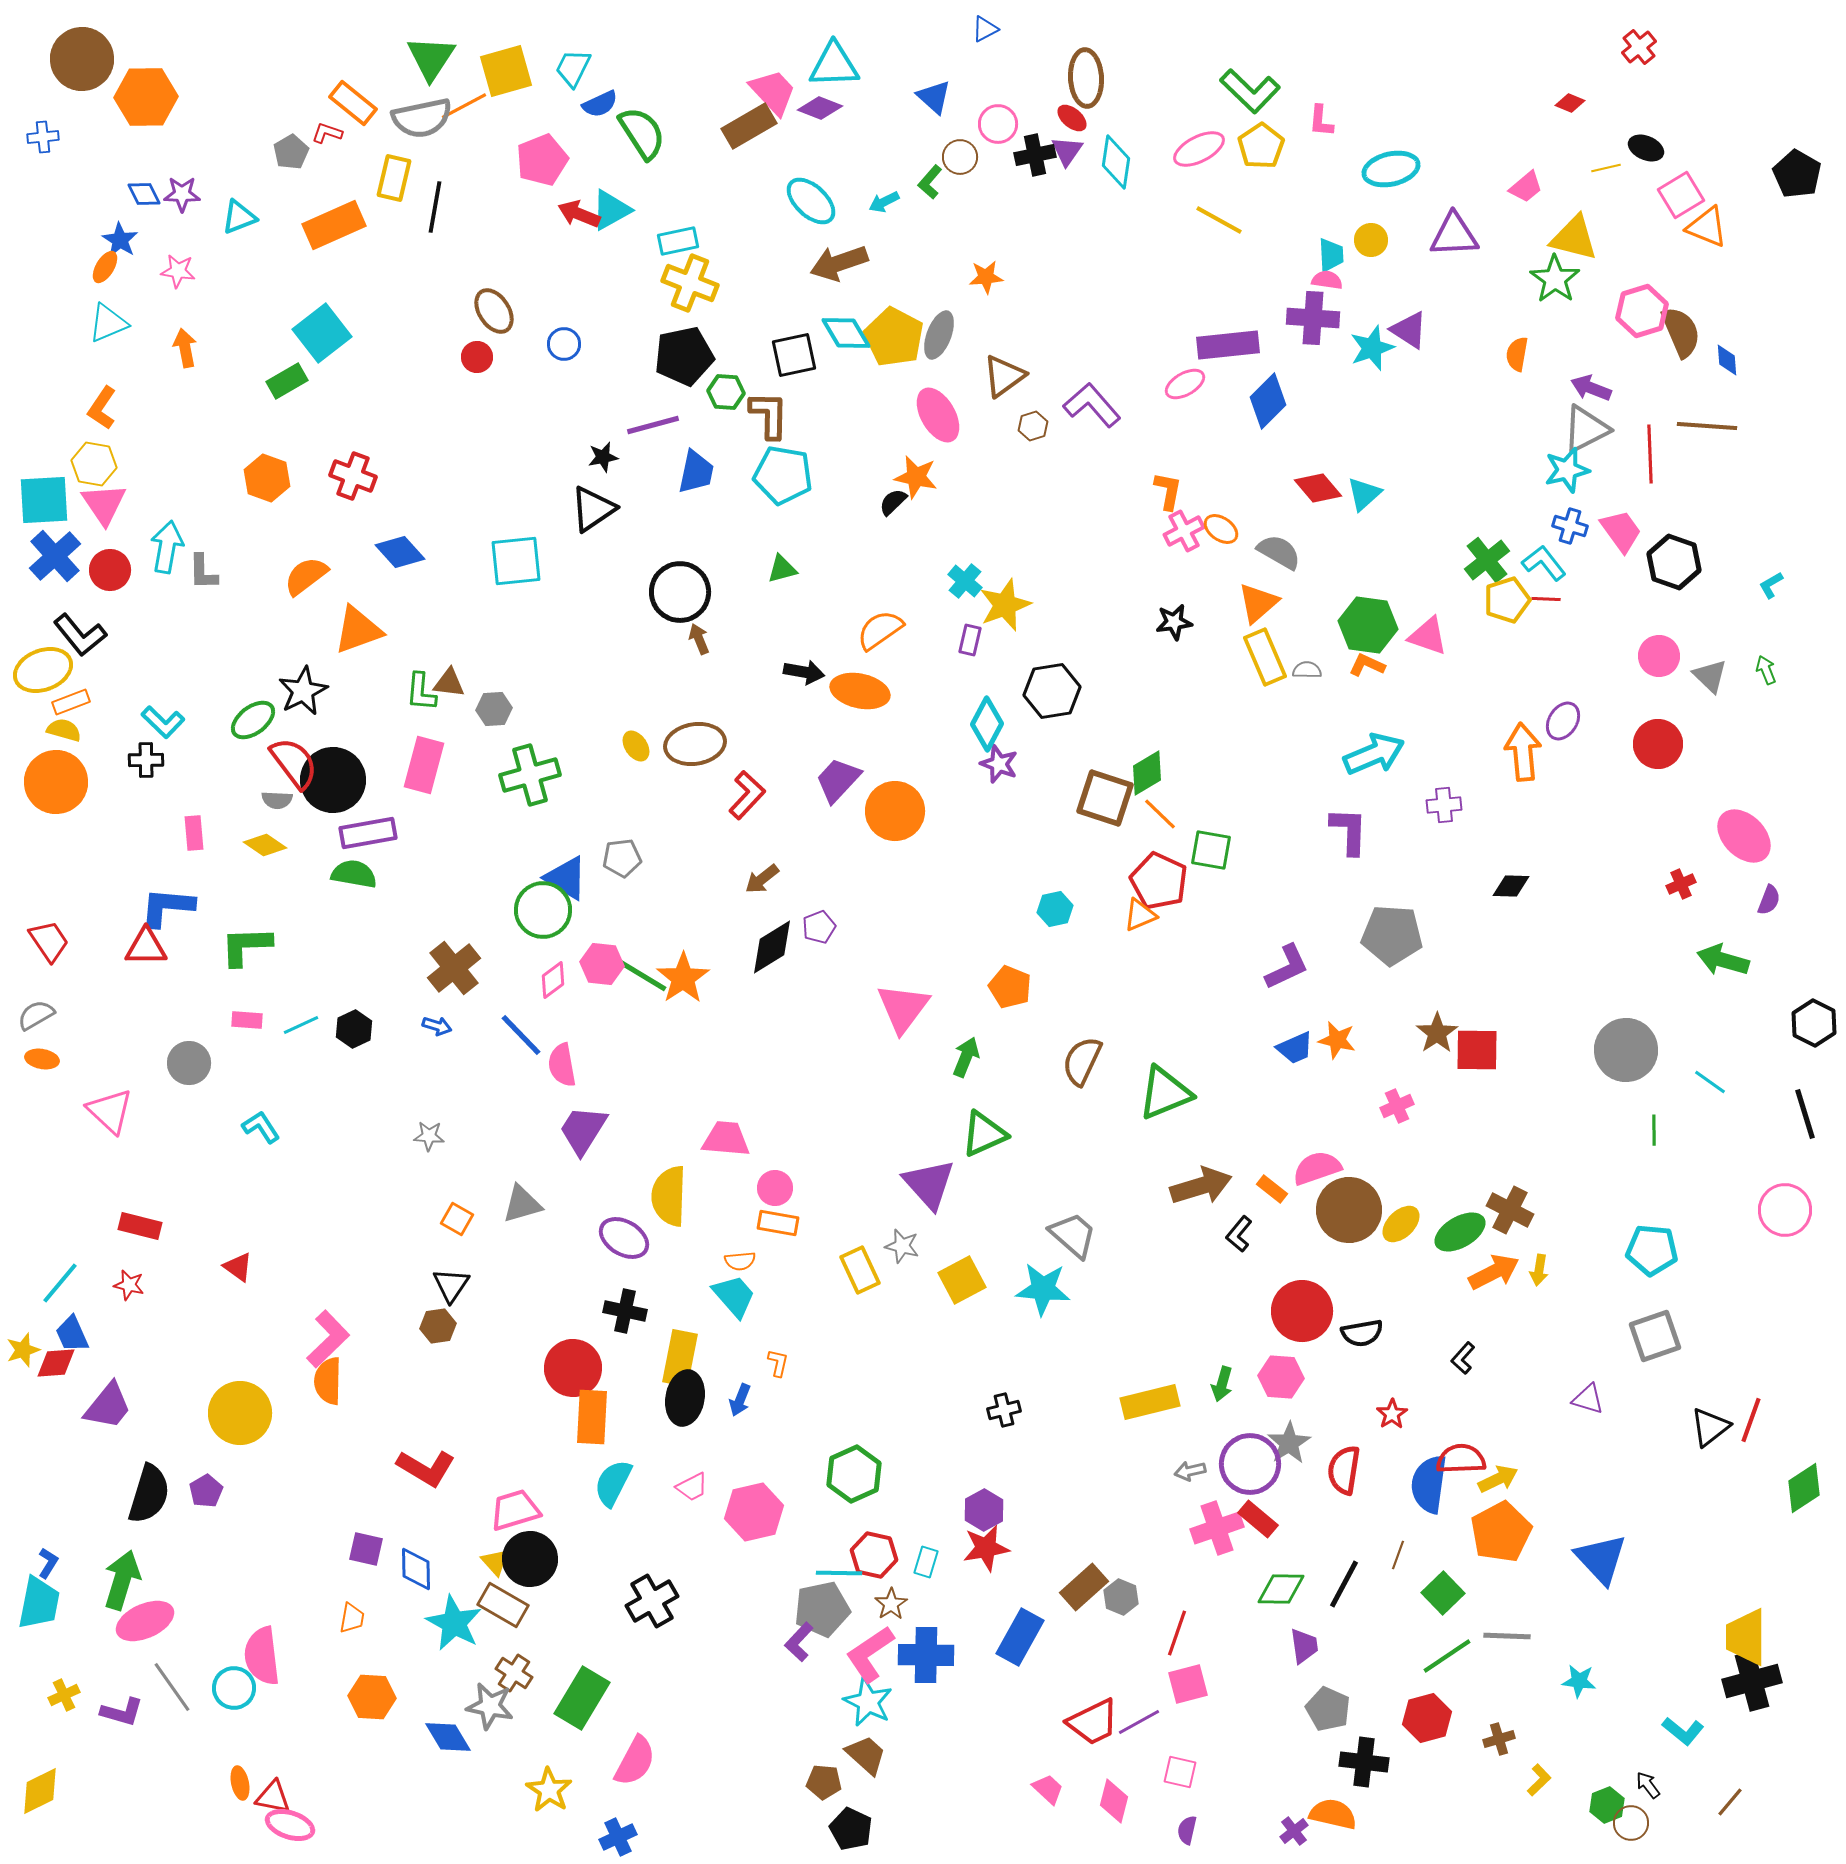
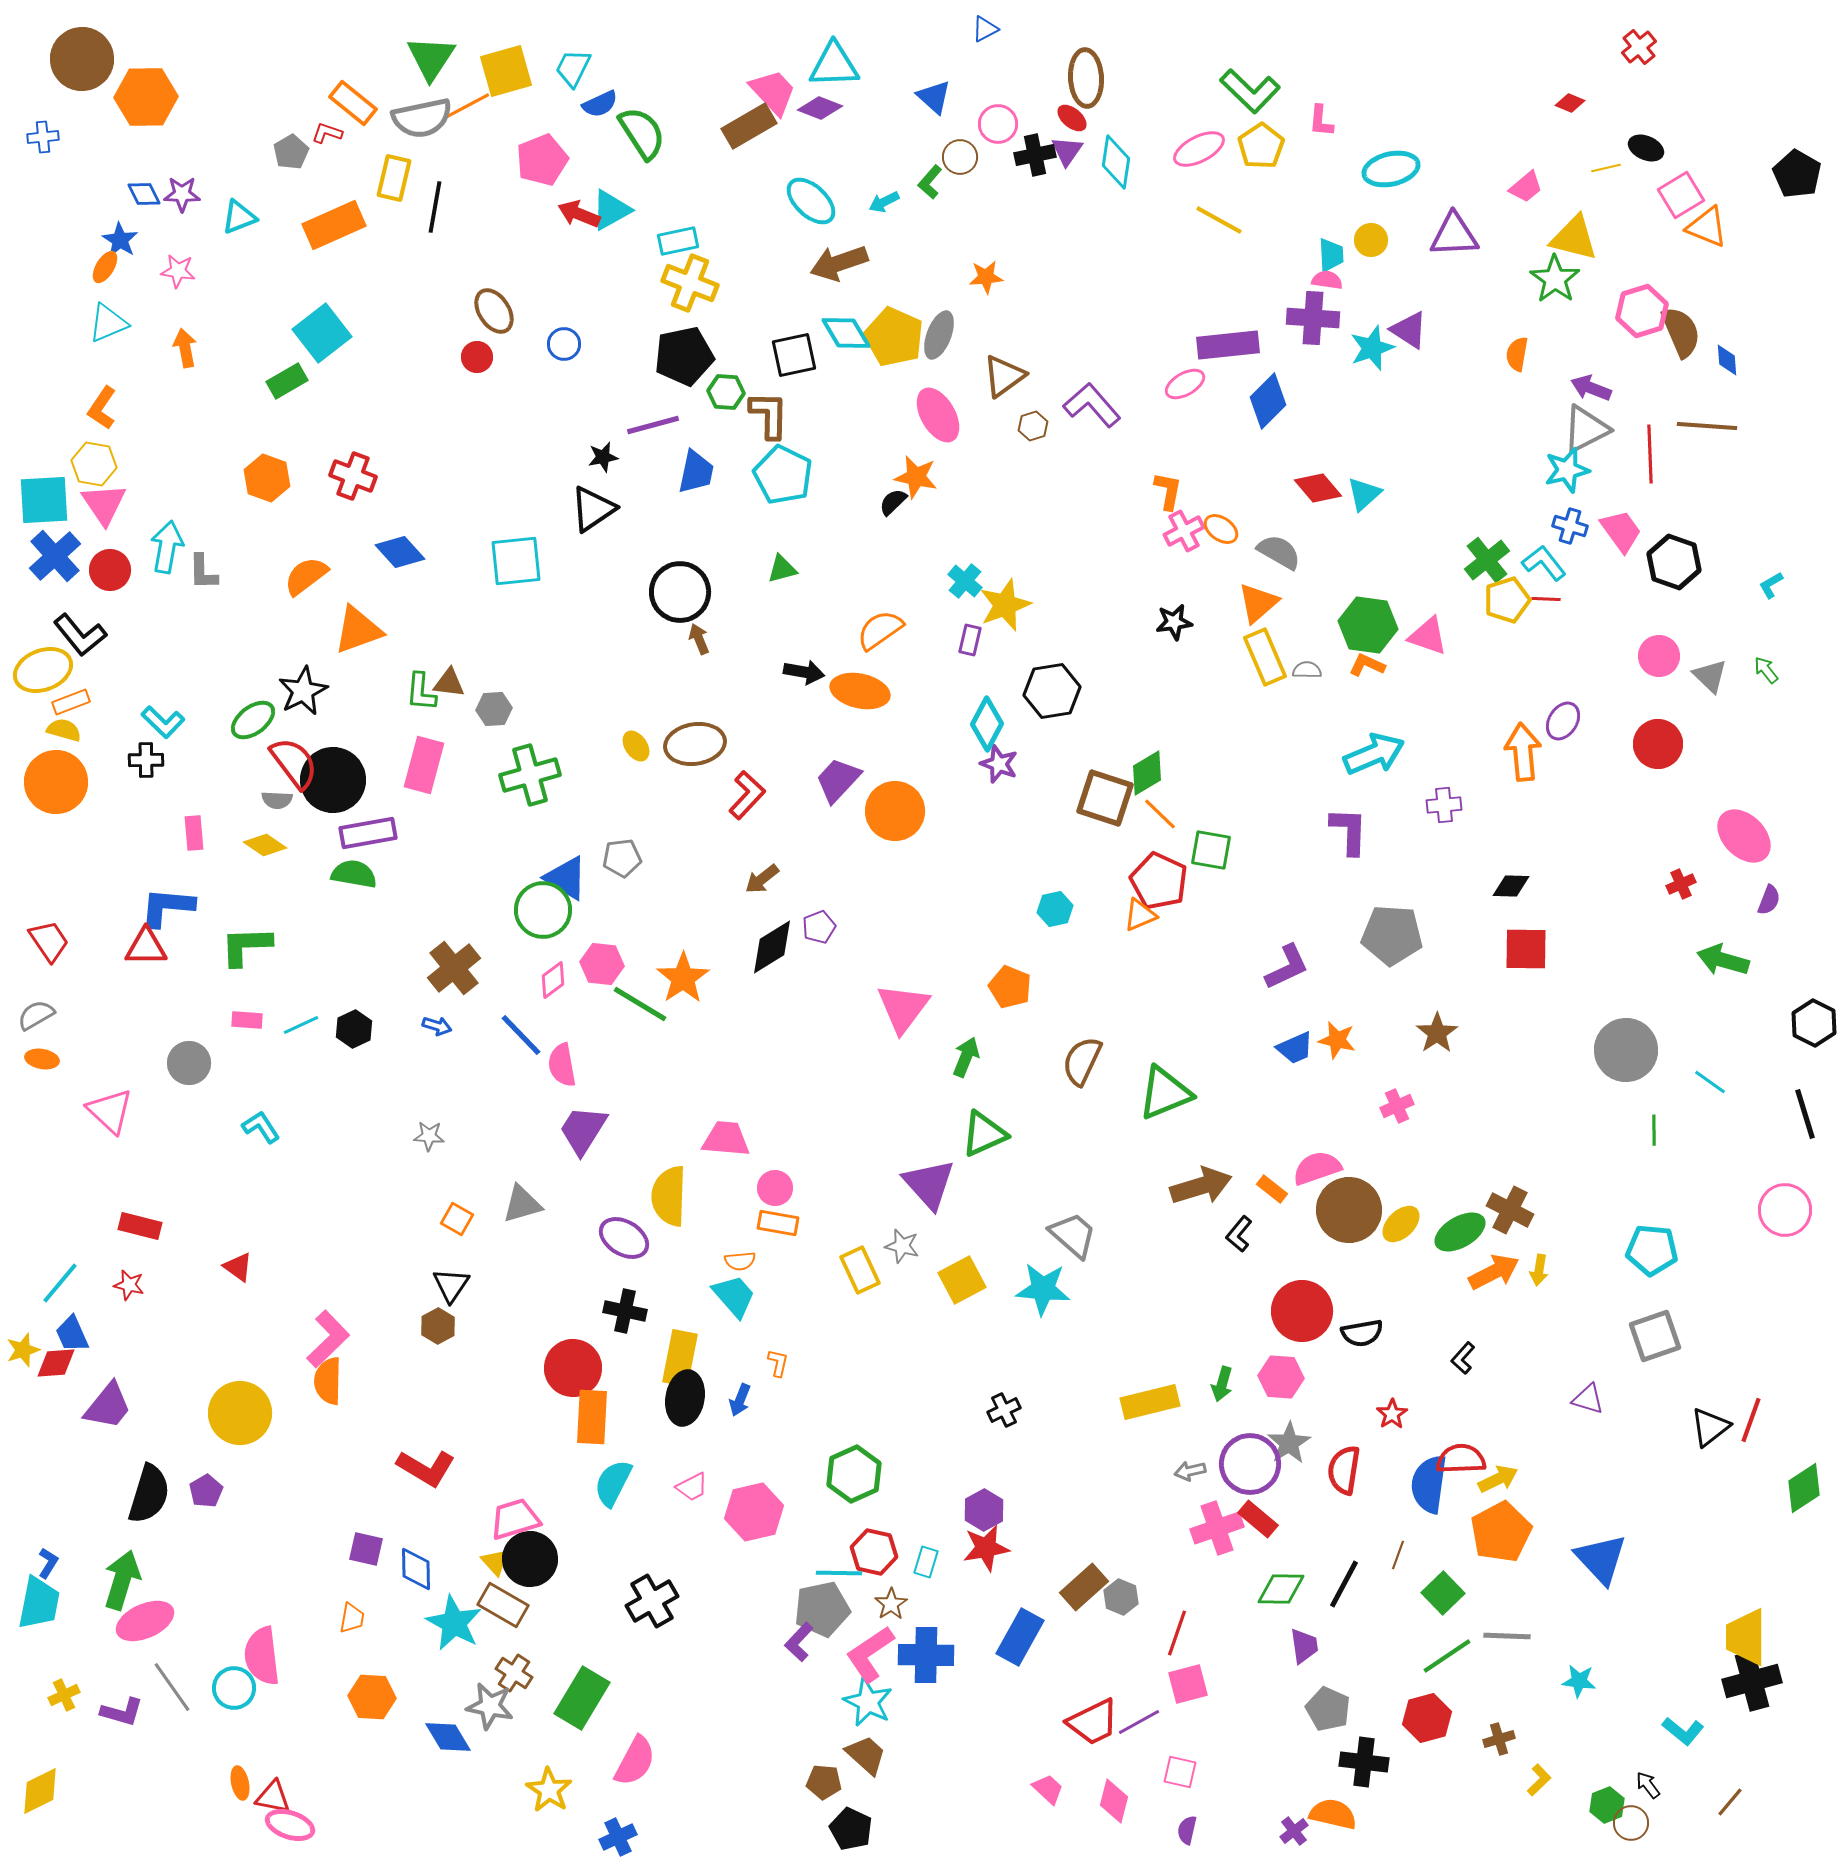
orange line at (464, 106): moved 3 px right
yellow pentagon at (894, 337): rotated 4 degrees counterclockwise
cyan pentagon at (783, 475): rotated 16 degrees clockwise
green arrow at (1766, 670): rotated 16 degrees counterclockwise
green line at (640, 974): moved 30 px down
red square at (1477, 1050): moved 49 px right, 101 px up
brown hexagon at (438, 1326): rotated 20 degrees counterclockwise
black cross at (1004, 1410): rotated 12 degrees counterclockwise
pink trapezoid at (515, 1510): moved 9 px down
red hexagon at (874, 1555): moved 3 px up
